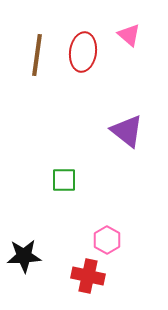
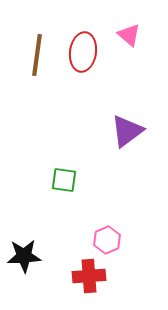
purple triangle: rotated 45 degrees clockwise
green square: rotated 8 degrees clockwise
pink hexagon: rotated 8 degrees clockwise
red cross: moved 1 px right; rotated 16 degrees counterclockwise
